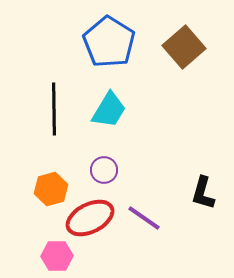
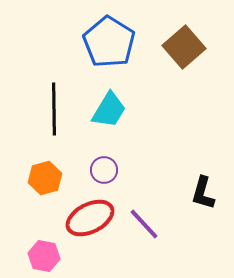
orange hexagon: moved 6 px left, 11 px up
purple line: moved 6 px down; rotated 12 degrees clockwise
pink hexagon: moved 13 px left; rotated 12 degrees clockwise
